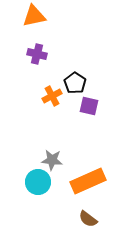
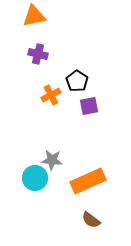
purple cross: moved 1 px right
black pentagon: moved 2 px right, 2 px up
orange cross: moved 1 px left, 1 px up
purple square: rotated 24 degrees counterclockwise
cyan circle: moved 3 px left, 4 px up
brown semicircle: moved 3 px right, 1 px down
